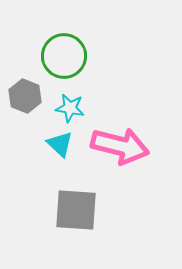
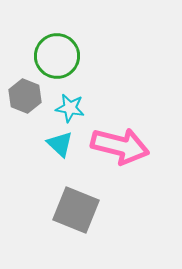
green circle: moved 7 px left
gray square: rotated 18 degrees clockwise
